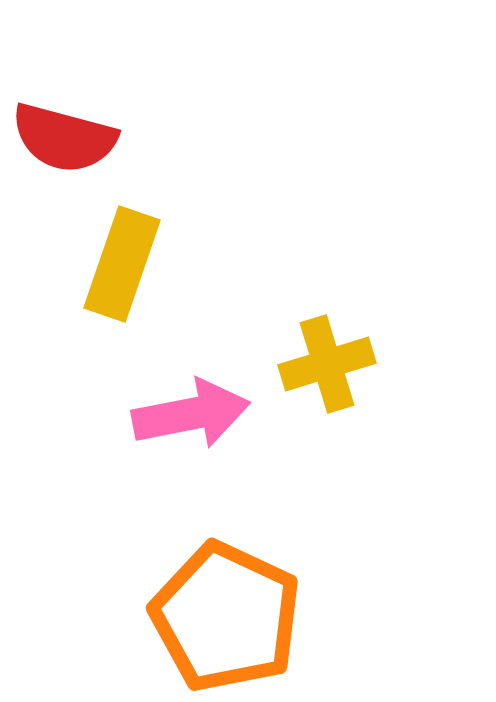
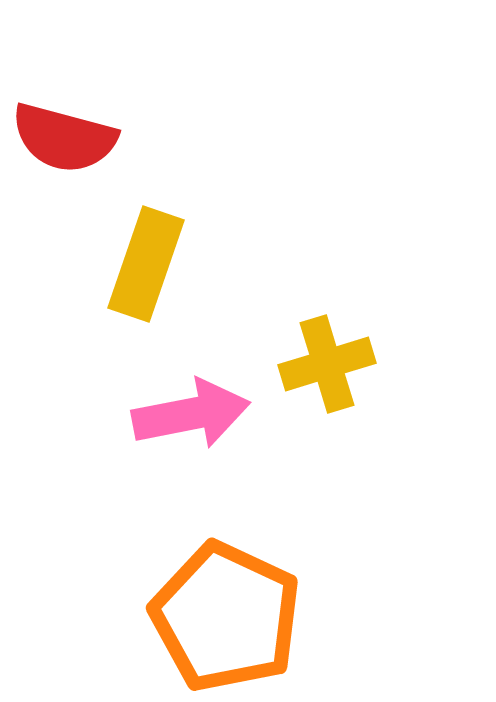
yellow rectangle: moved 24 px right
